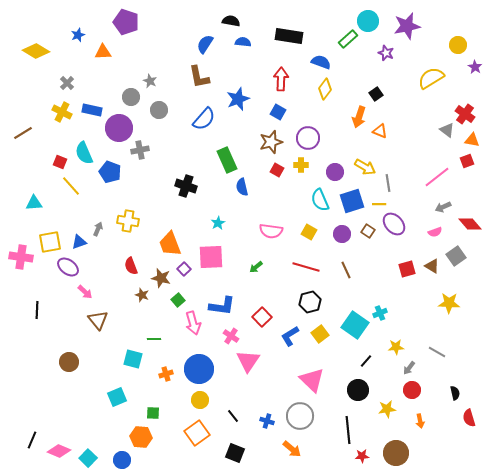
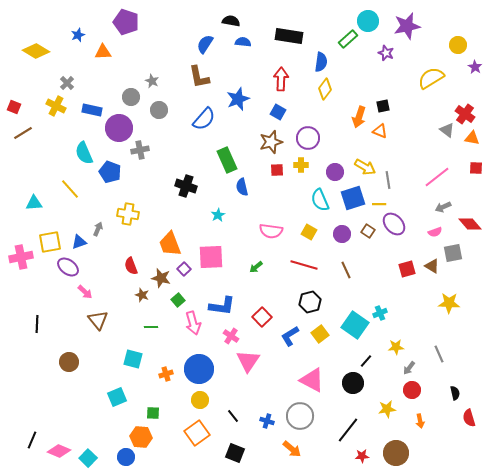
blue semicircle at (321, 62): rotated 78 degrees clockwise
gray star at (150, 81): moved 2 px right
black square at (376, 94): moved 7 px right, 12 px down; rotated 24 degrees clockwise
yellow cross at (62, 112): moved 6 px left, 6 px up
orange triangle at (472, 140): moved 2 px up
red square at (467, 161): moved 9 px right, 7 px down; rotated 24 degrees clockwise
red square at (60, 162): moved 46 px left, 55 px up
red square at (277, 170): rotated 32 degrees counterclockwise
gray line at (388, 183): moved 3 px up
yellow line at (71, 186): moved 1 px left, 3 px down
blue square at (352, 201): moved 1 px right, 3 px up
yellow cross at (128, 221): moved 7 px up
cyan star at (218, 223): moved 8 px up
gray square at (456, 256): moved 3 px left, 3 px up; rotated 24 degrees clockwise
pink cross at (21, 257): rotated 20 degrees counterclockwise
red line at (306, 267): moved 2 px left, 2 px up
black line at (37, 310): moved 14 px down
green line at (154, 339): moved 3 px left, 12 px up
gray line at (437, 352): moved 2 px right, 2 px down; rotated 36 degrees clockwise
pink triangle at (312, 380): rotated 16 degrees counterclockwise
black circle at (358, 390): moved 5 px left, 7 px up
black line at (348, 430): rotated 44 degrees clockwise
blue circle at (122, 460): moved 4 px right, 3 px up
